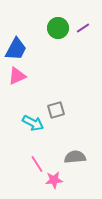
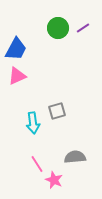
gray square: moved 1 px right, 1 px down
cyan arrow: rotated 55 degrees clockwise
pink star: rotated 30 degrees clockwise
